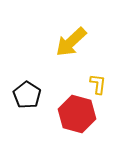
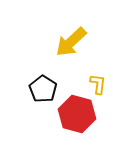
black pentagon: moved 16 px right, 6 px up
